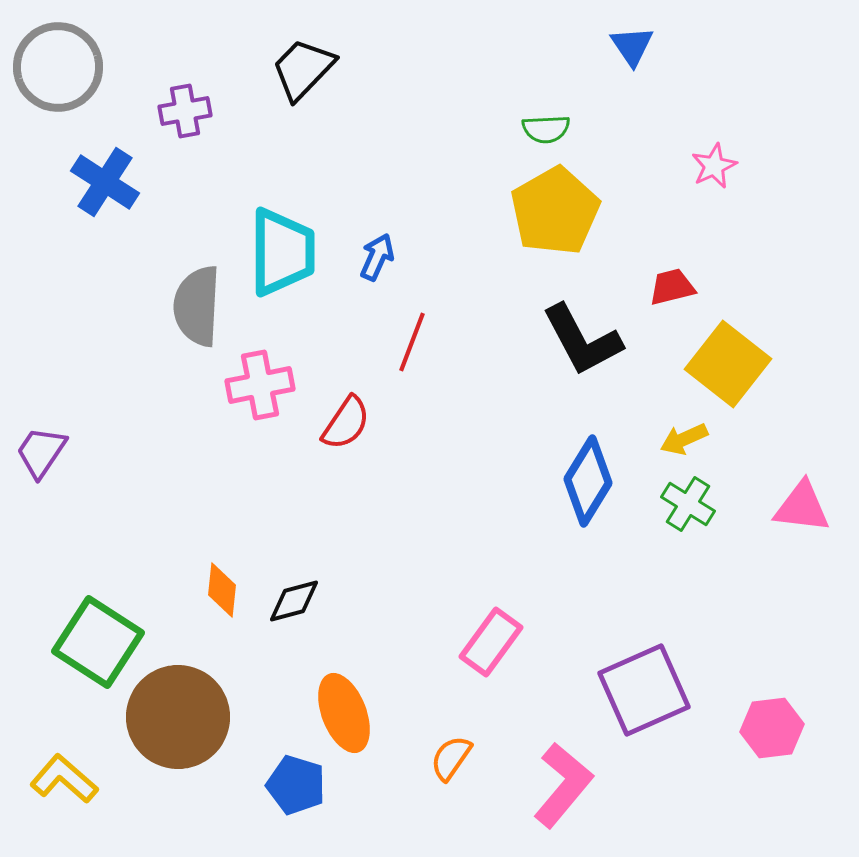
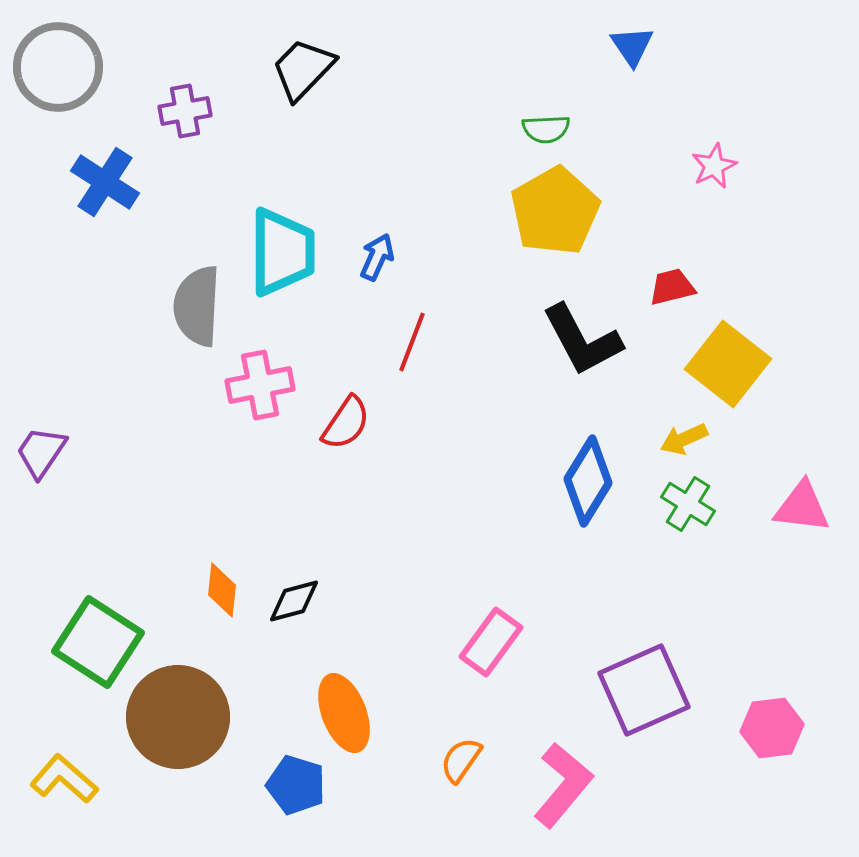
orange semicircle: moved 10 px right, 2 px down
